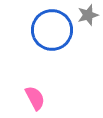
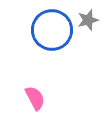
gray star: moved 5 px down
